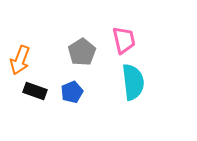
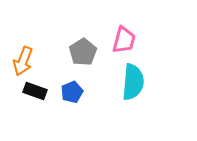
pink trapezoid: rotated 28 degrees clockwise
gray pentagon: moved 1 px right
orange arrow: moved 3 px right, 1 px down
cyan semicircle: rotated 12 degrees clockwise
